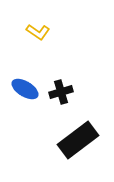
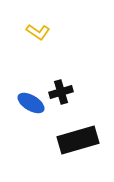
blue ellipse: moved 6 px right, 14 px down
black rectangle: rotated 21 degrees clockwise
